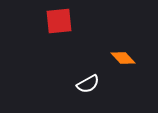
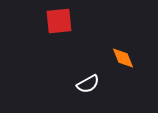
orange diamond: rotated 20 degrees clockwise
